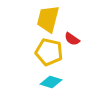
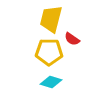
yellow trapezoid: moved 3 px right
yellow pentagon: rotated 12 degrees counterclockwise
